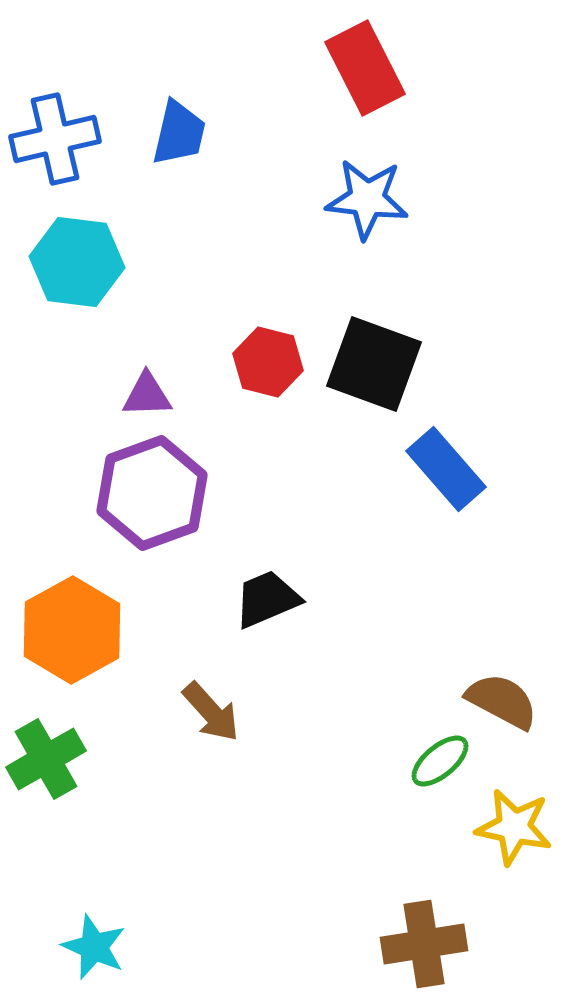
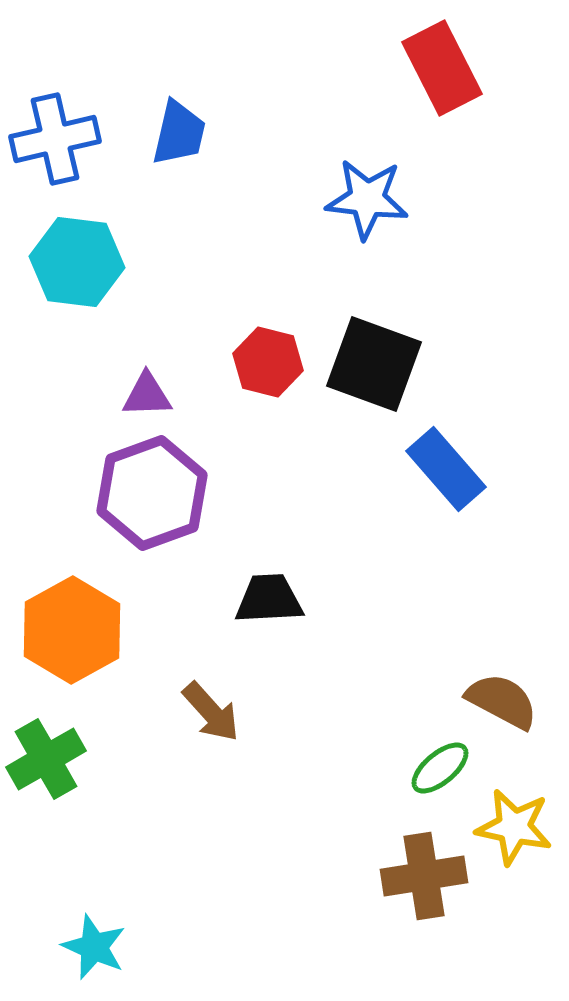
red rectangle: moved 77 px right
black trapezoid: moved 2 px right; rotated 20 degrees clockwise
green ellipse: moved 7 px down
brown cross: moved 68 px up
